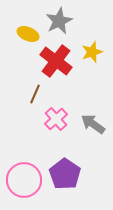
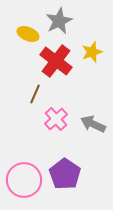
gray arrow: rotated 10 degrees counterclockwise
